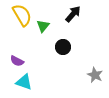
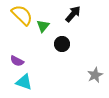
yellow semicircle: rotated 15 degrees counterclockwise
black circle: moved 1 px left, 3 px up
gray star: rotated 21 degrees clockwise
